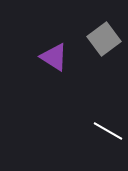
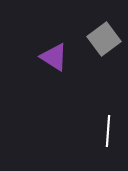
white line: rotated 64 degrees clockwise
